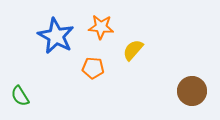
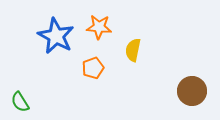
orange star: moved 2 px left
yellow semicircle: rotated 30 degrees counterclockwise
orange pentagon: rotated 25 degrees counterclockwise
green semicircle: moved 6 px down
